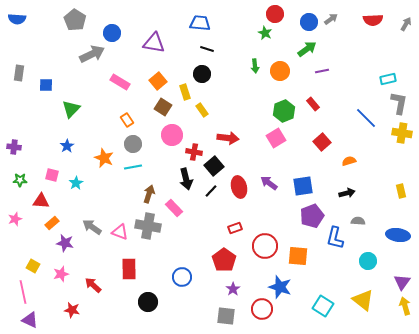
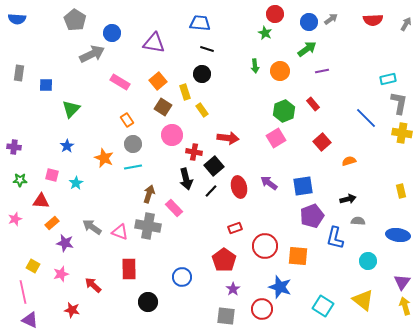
black arrow at (347, 193): moved 1 px right, 6 px down
